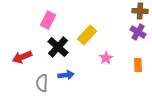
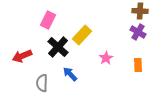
yellow rectangle: moved 5 px left
red arrow: moved 1 px up
blue arrow: moved 4 px right, 1 px up; rotated 126 degrees counterclockwise
